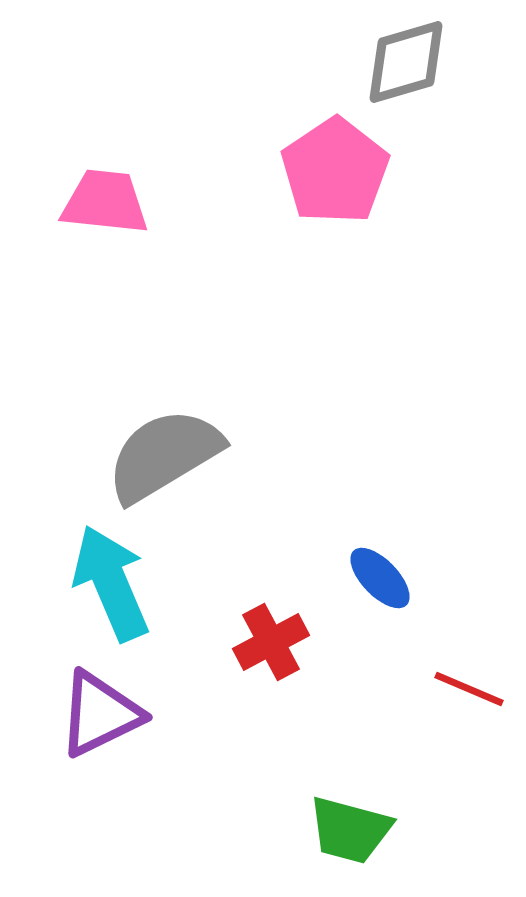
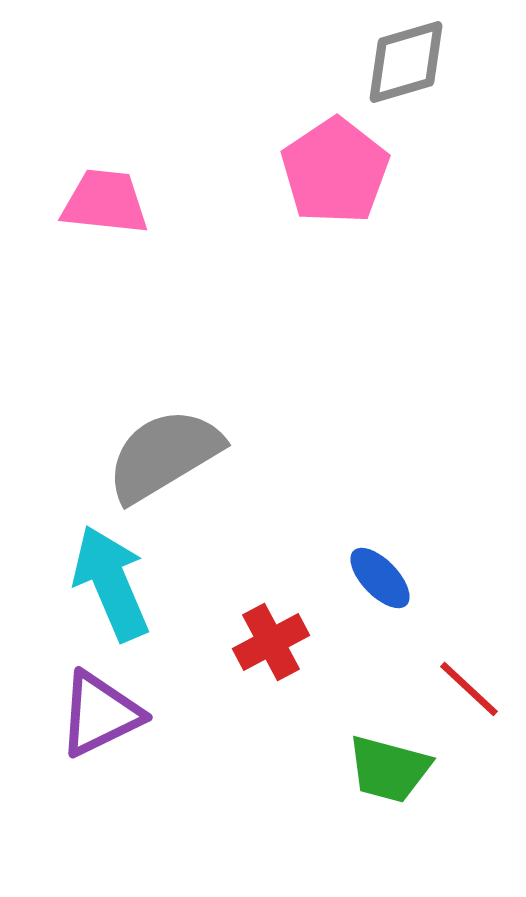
red line: rotated 20 degrees clockwise
green trapezoid: moved 39 px right, 61 px up
